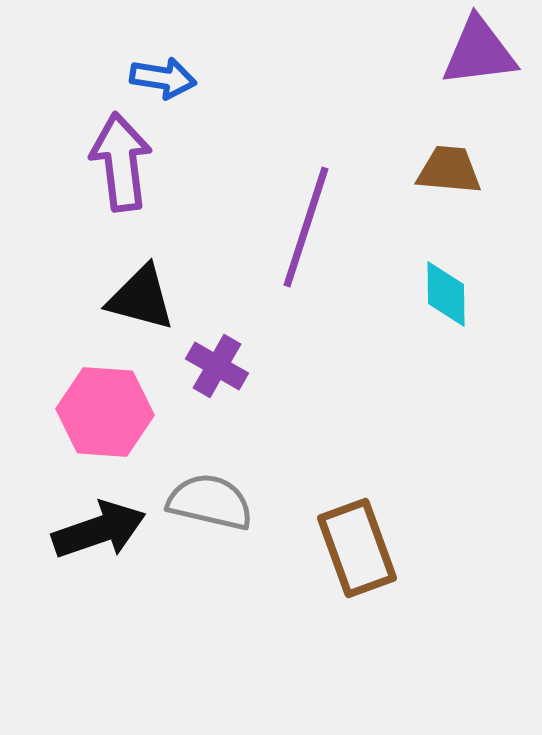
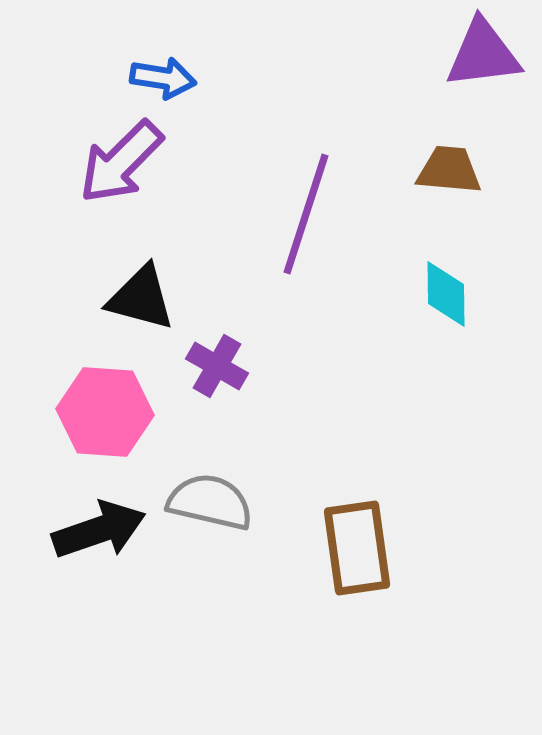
purple triangle: moved 4 px right, 2 px down
purple arrow: rotated 128 degrees counterclockwise
purple line: moved 13 px up
brown rectangle: rotated 12 degrees clockwise
